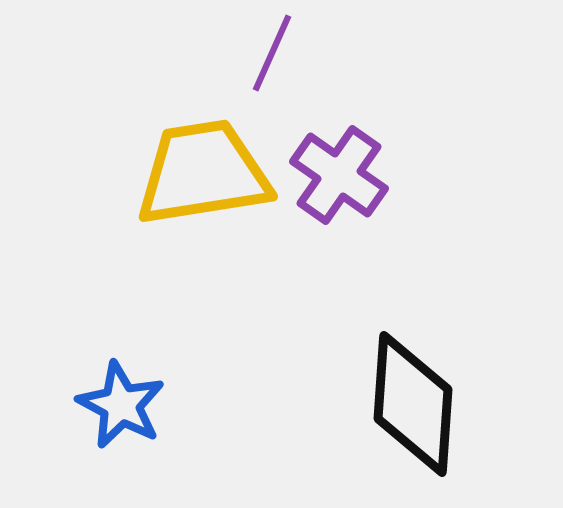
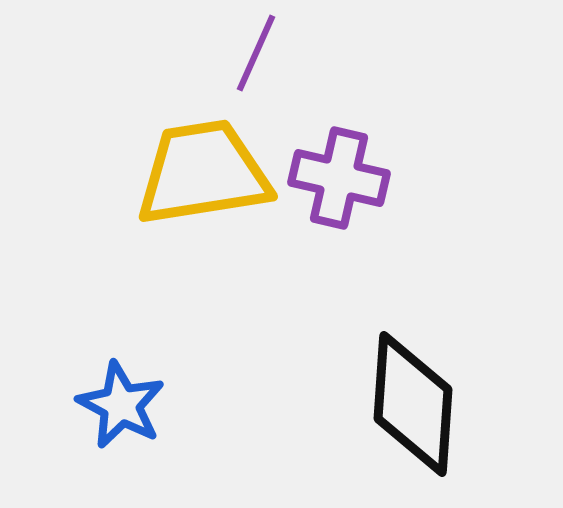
purple line: moved 16 px left
purple cross: moved 3 px down; rotated 22 degrees counterclockwise
